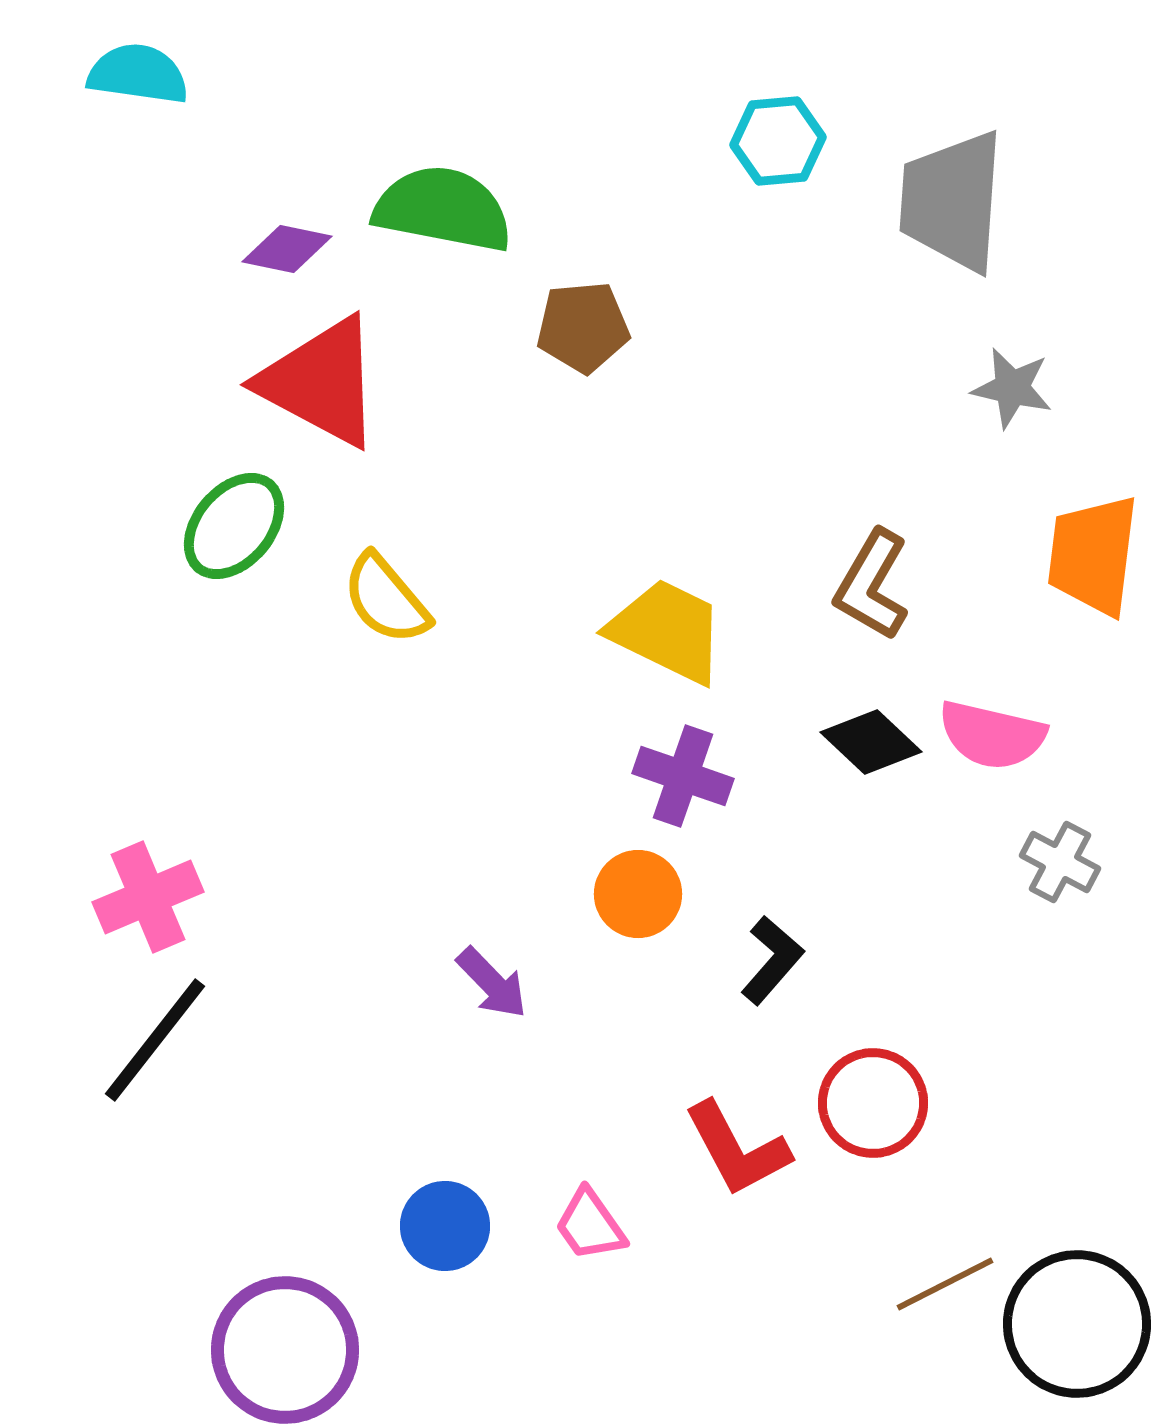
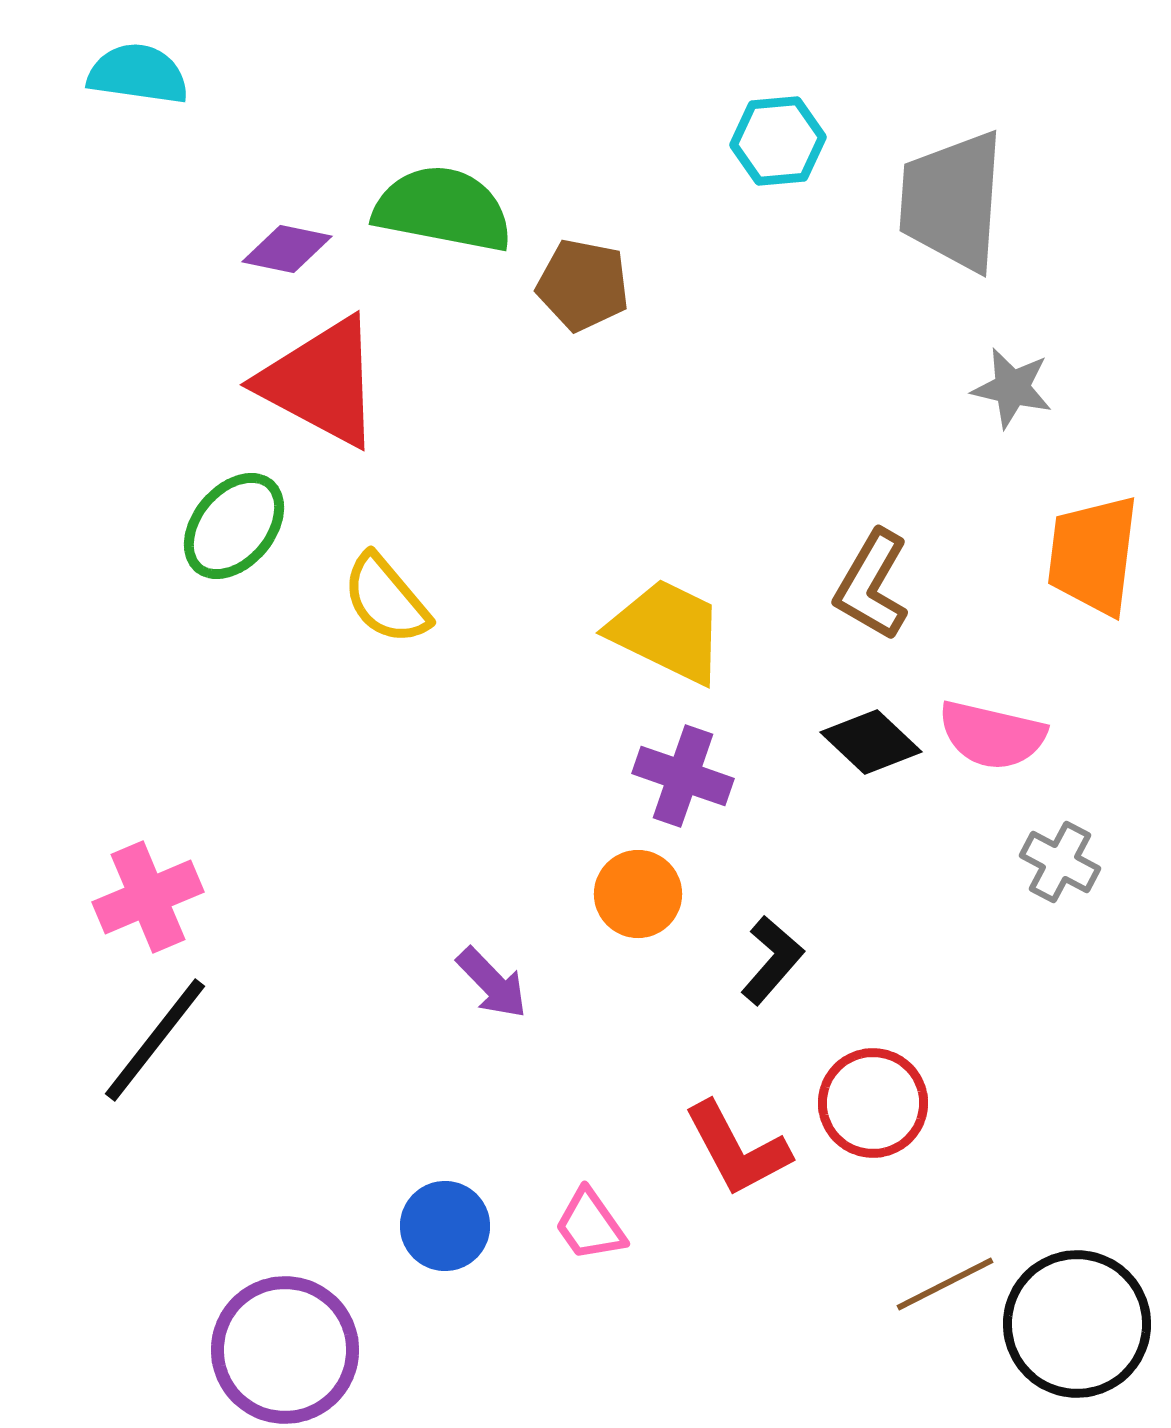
brown pentagon: moved 42 px up; rotated 16 degrees clockwise
